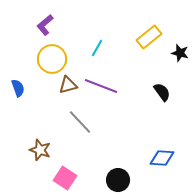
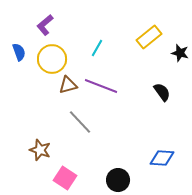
blue semicircle: moved 1 px right, 36 px up
